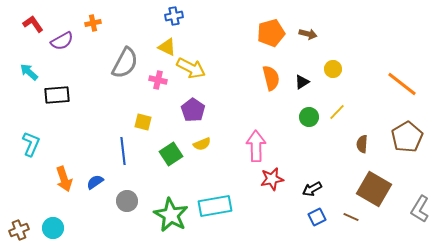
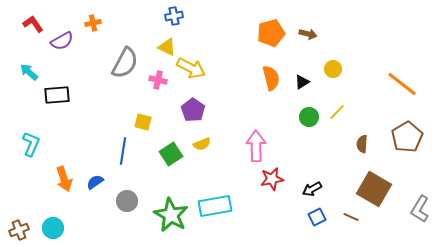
blue line: rotated 16 degrees clockwise
